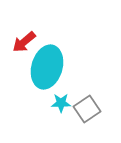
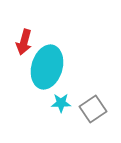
red arrow: rotated 35 degrees counterclockwise
gray square: moved 6 px right
